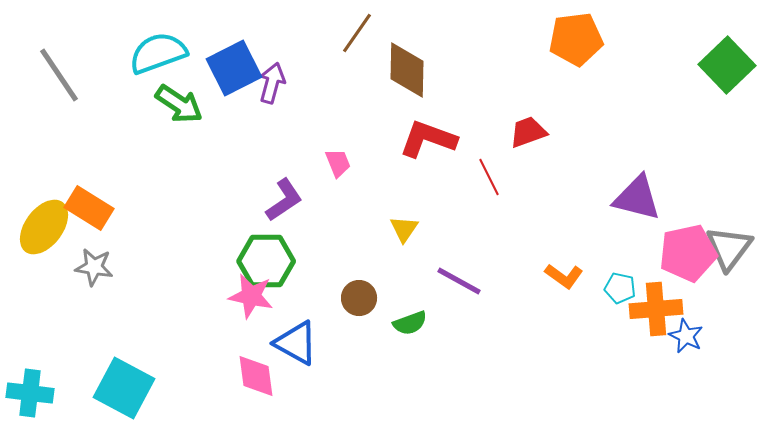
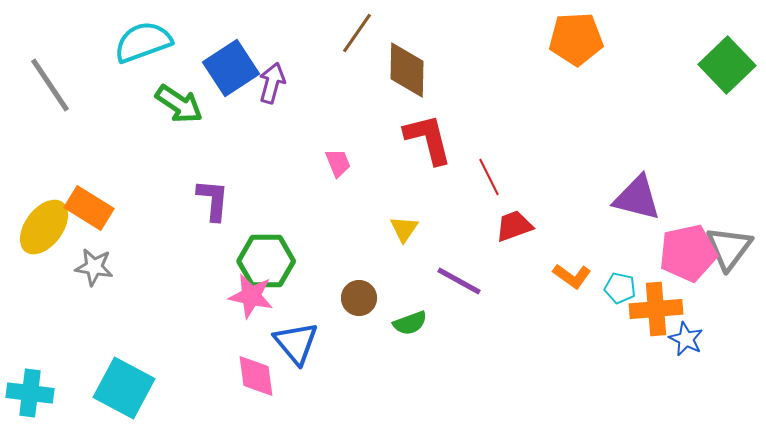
orange pentagon: rotated 4 degrees clockwise
cyan semicircle: moved 15 px left, 11 px up
blue square: moved 3 px left; rotated 6 degrees counterclockwise
gray line: moved 9 px left, 10 px down
red trapezoid: moved 14 px left, 94 px down
red L-shape: rotated 56 degrees clockwise
purple L-shape: moved 71 px left; rotated 51 degrees counterclockwise
orange L-shape: moved 8 px right
blue star: moved 3 px down
blue triangle: rotated 21 degrees clockwise
